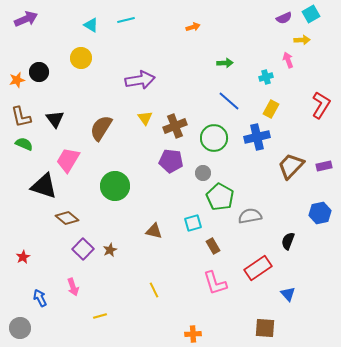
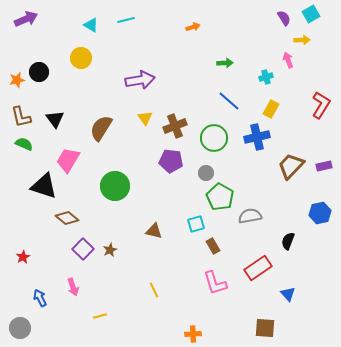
purple semicircle at (284, 18): rotated 98 degrees counterclockwise
gray circle at (203, 173): moved 3 px right
cyan square at (193, 223): moved 3 px right, 1 px down
